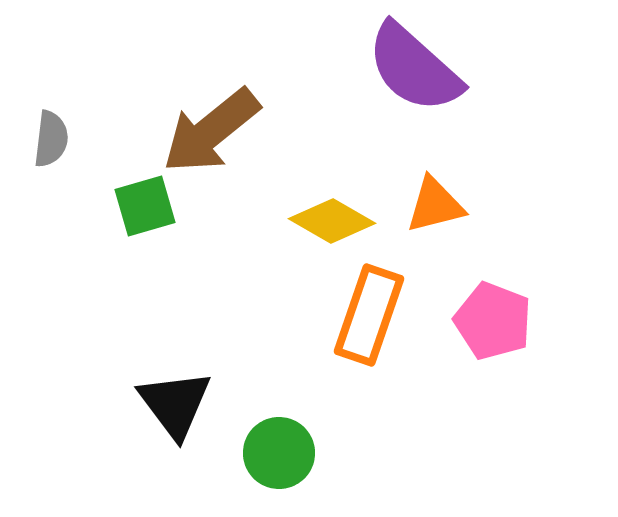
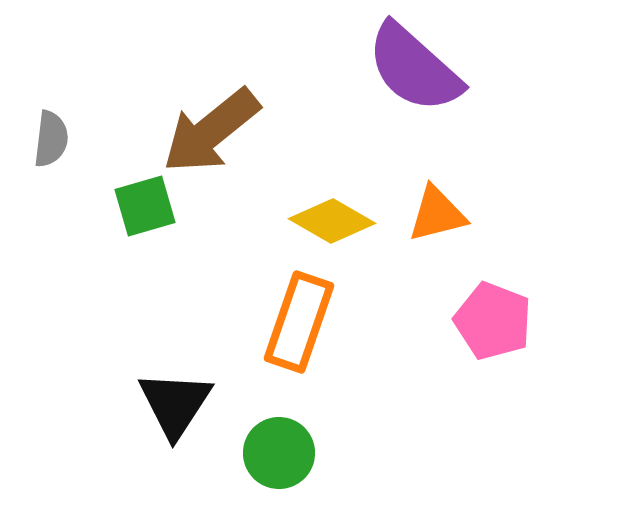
orange triangle: moved 2 px right, 9 px down
orange rectangle: moved 70 px left, 7 px down
black triangle: rotated 10 degrees clockwise
